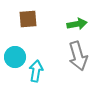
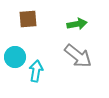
gray arrow: rotated 36 degrees counterclockwise
